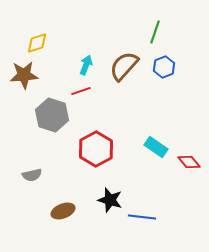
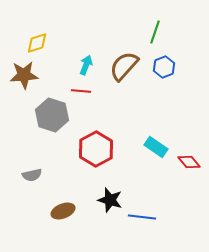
red line: rotated 24 degrees clockwise
